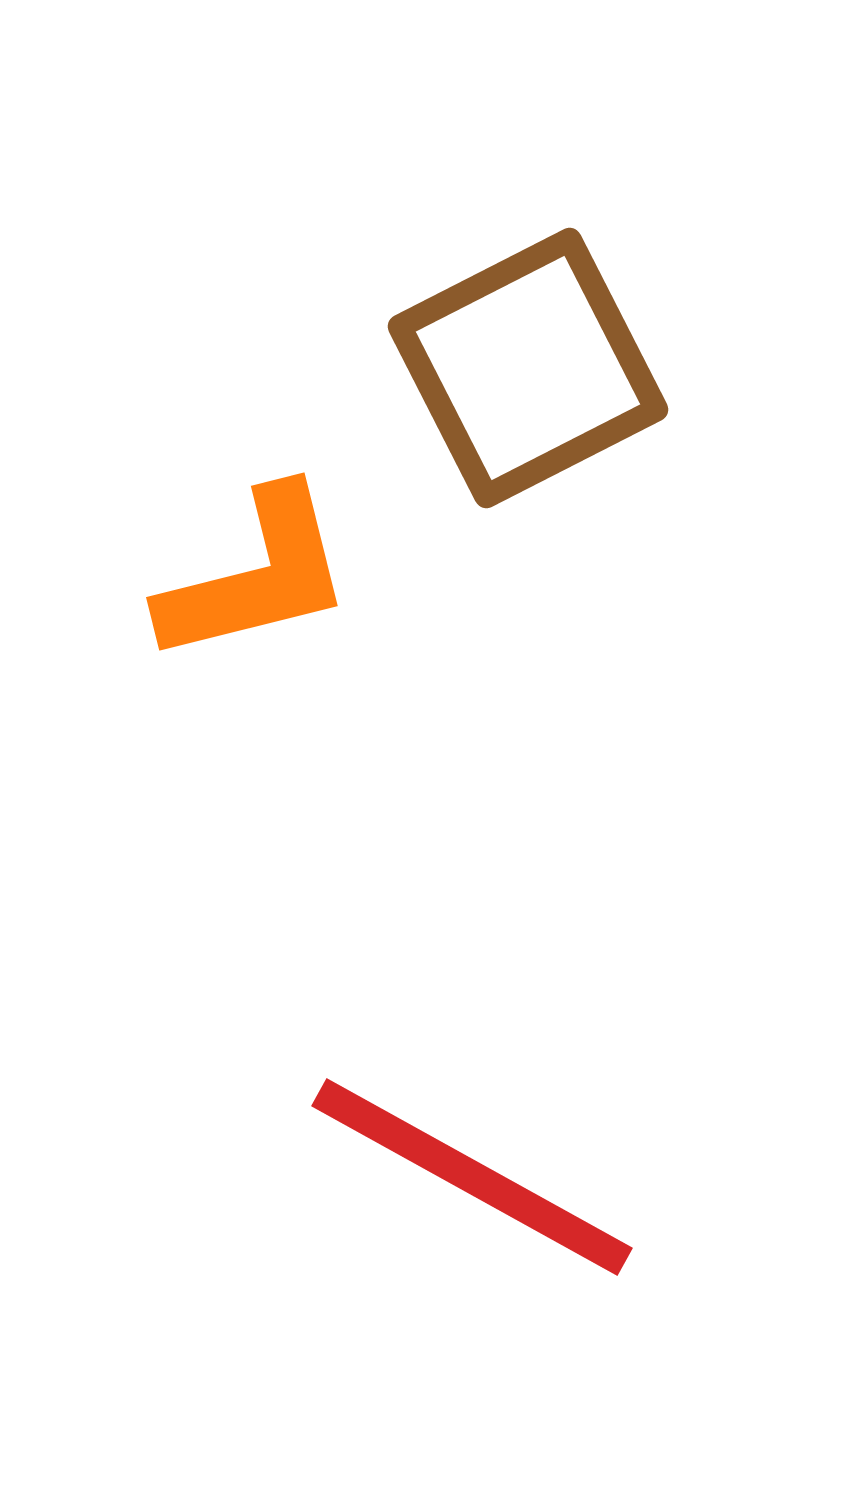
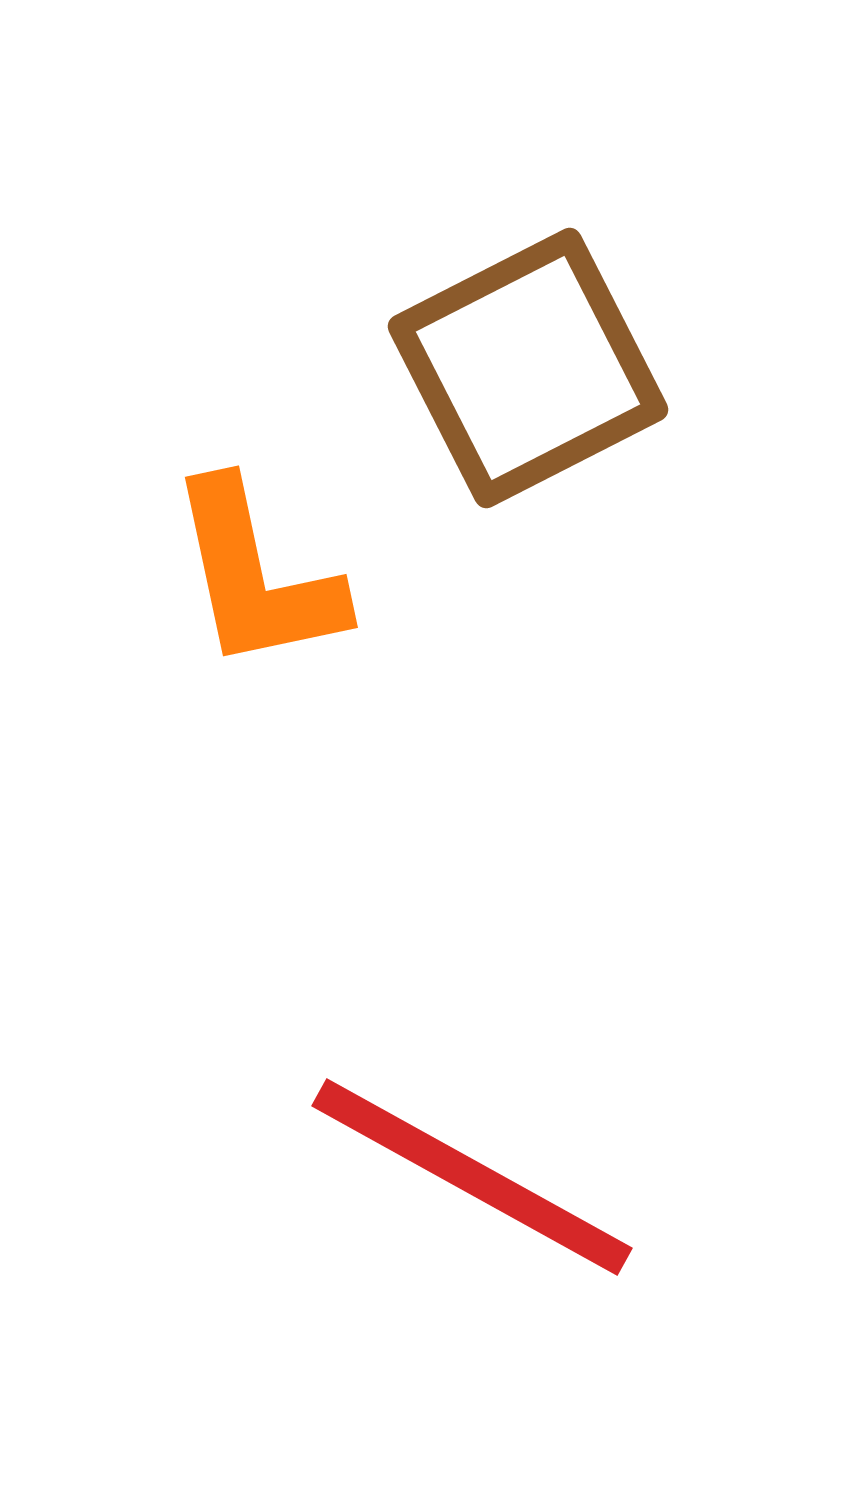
orange L-shape: rotated 92 degrees clockwise
